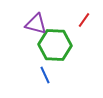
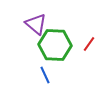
red line: moved 5 px right, 24 px down
purple triangle: rotated 25 degrees clockwise
